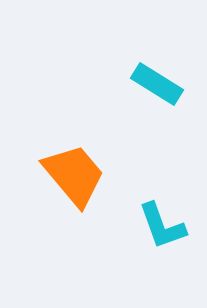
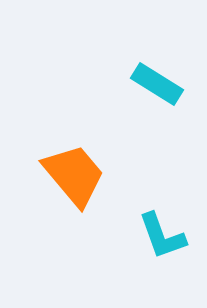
cyan L-shape: moved 10 px down
